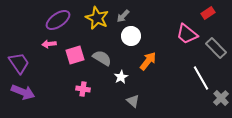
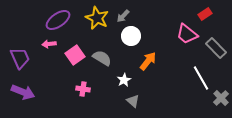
red rectangle: moved 3 px left, 1 px down
pink square: rotated 18 degrees counterclockwise
purple trapezoid: moved 1 px right, 5 px up; rotated 10 degrees clockwise
white star: moved 3 px right, 3 px down
